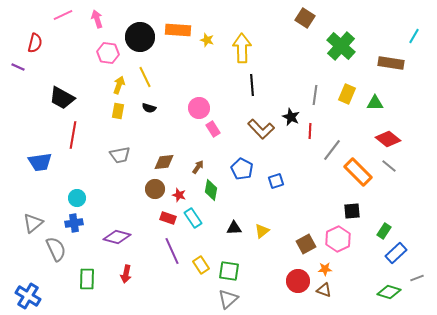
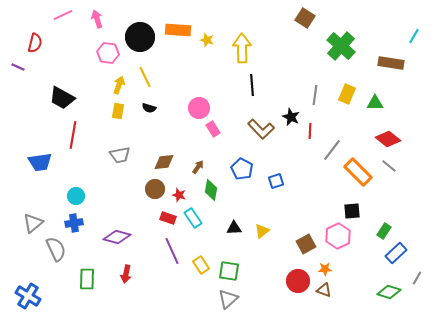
cyan circle at (77, 198): moved 1 px left, 2 px up
pink hexagon at (338, 239): moved 3 px up
gray line at (417, 278): rotated 40 degrees counterclockwise
